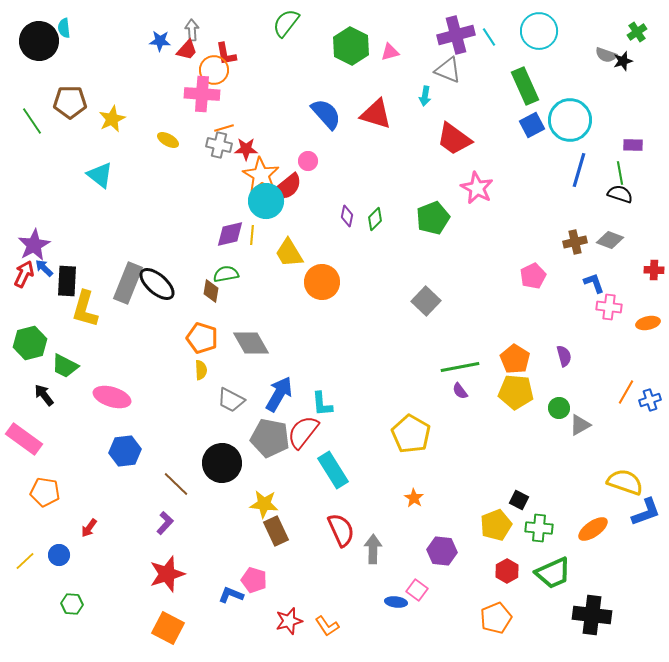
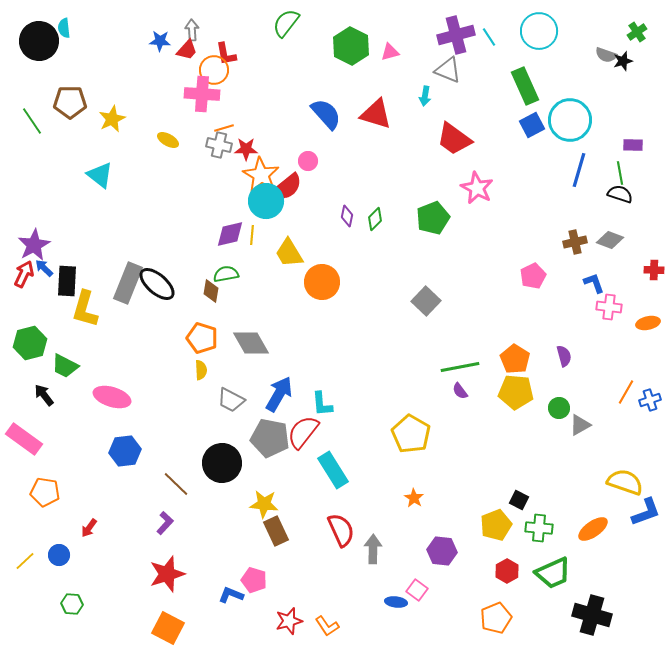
black cross at (592, 615): rotated 9 degrees clockwise
